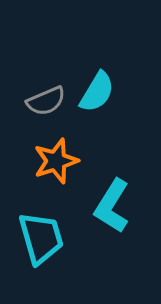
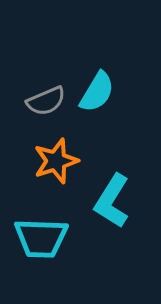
cyan L-shape: moved 5 px up
cyan trapezoid: rotated 108 degrees clockwise
